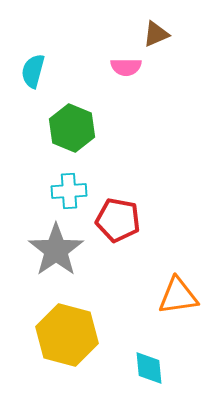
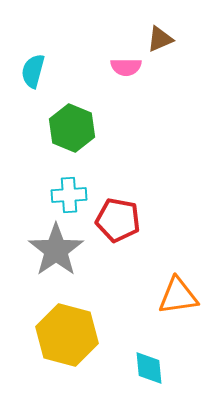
brown triangle: moved 4 px right, 5 px down
cyan cross: moved 4 px down
